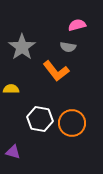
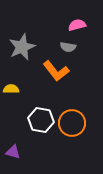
gray star: rotated 12 degrees clockwise
white hexagon: moved 1 px right, 1 px down
